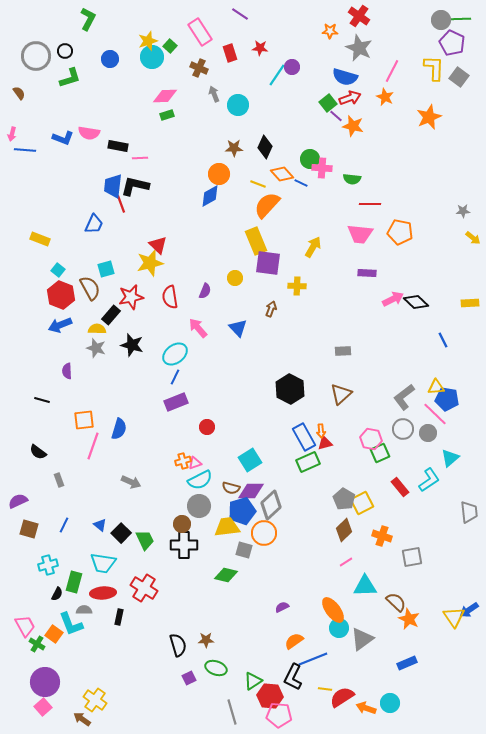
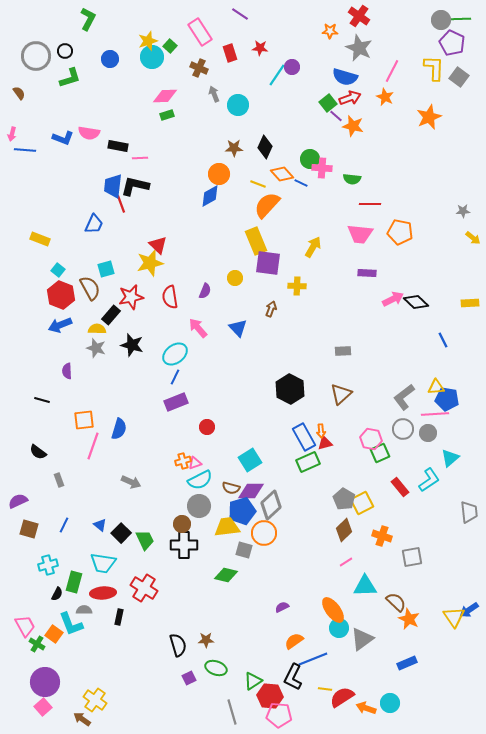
pink line at (435, 414): rotated 48 degrees counterclockwise
